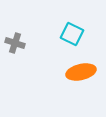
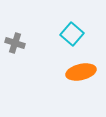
cyan square: rotated 15 degrees clockwise
